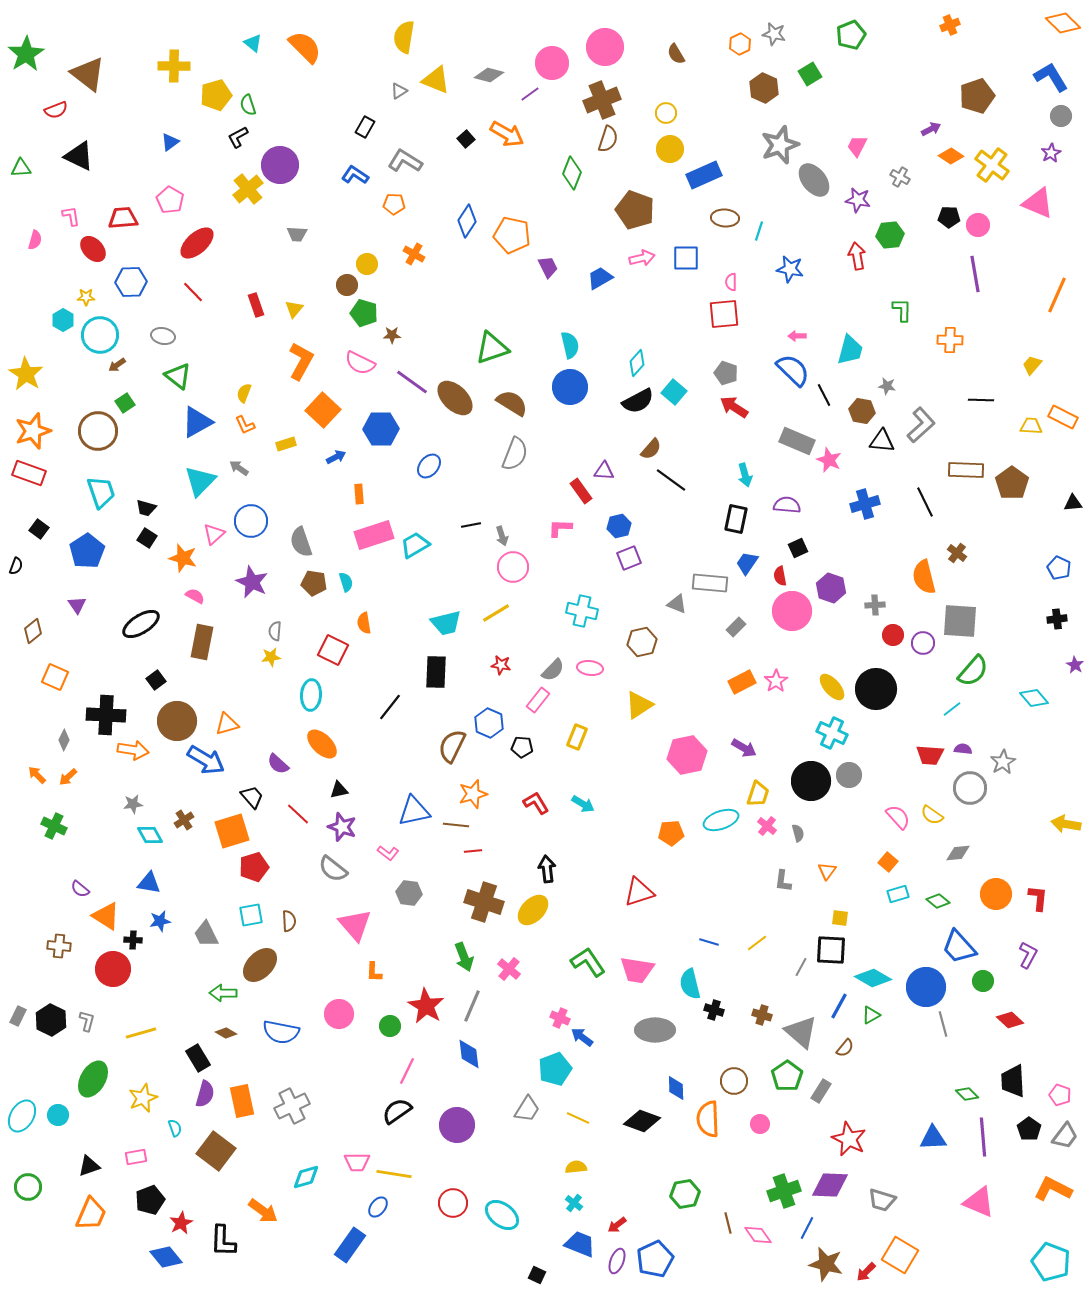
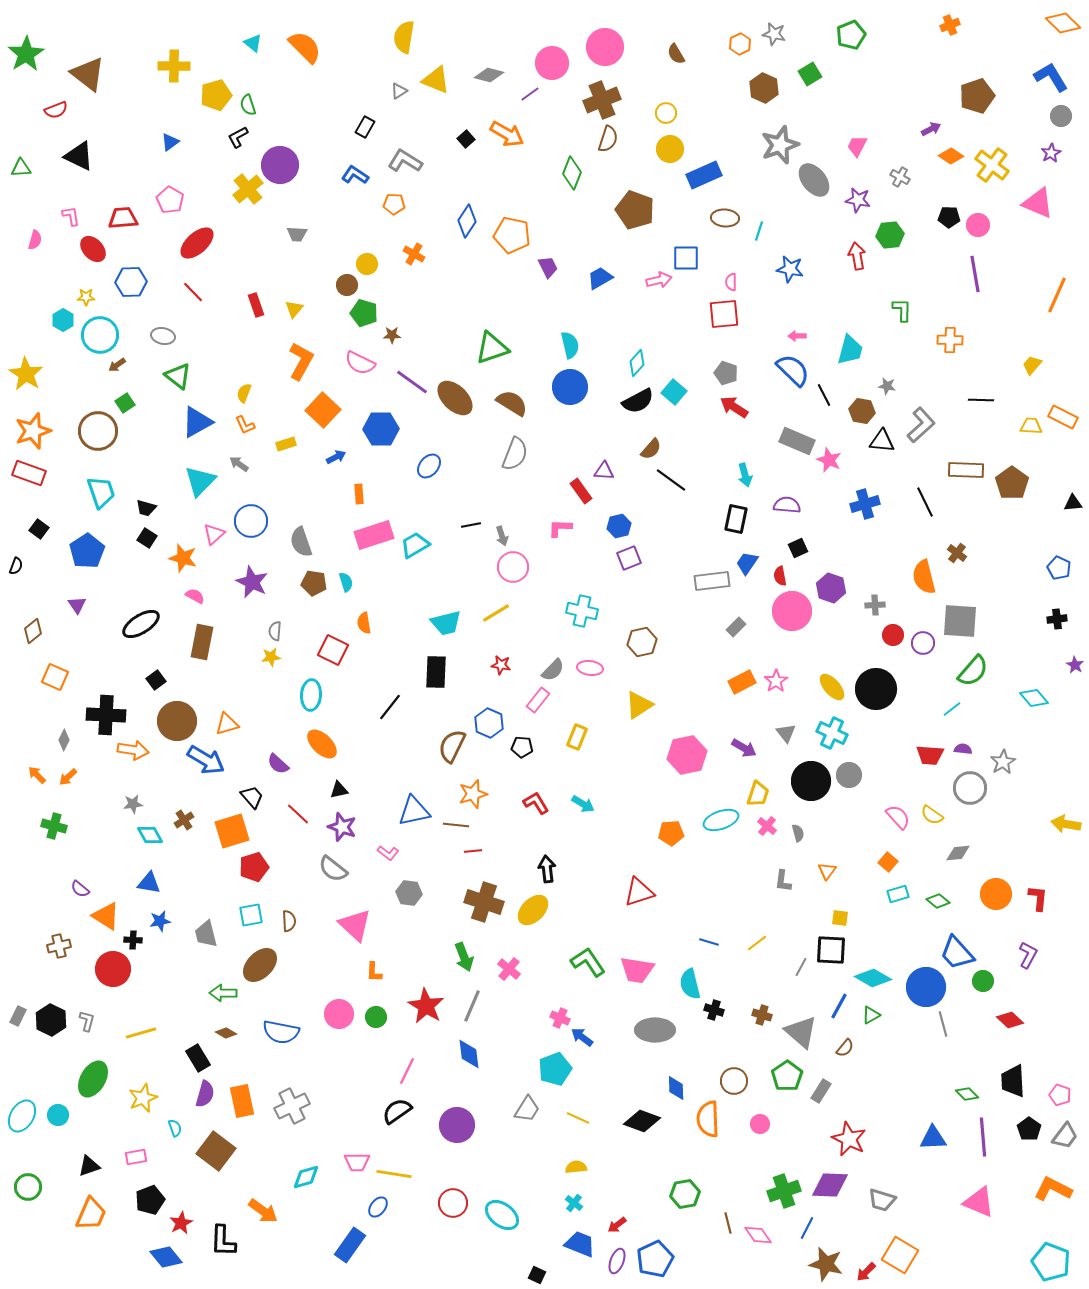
pink arrow at (642, 258): moved 17 px right, 22 px down
gray arrow at (239, 468): moved 4 px up
gray rectangle at (710, 583): moved 2 px right, 2 px up; rotated 12 degrees counterclockwise
gray triangle at (677, 604): moved 109 px right, 129 px down; rotated 30 degrees clockwise
green cross at (54, 826): rotated 10 degrees counterclockwise
pink triangle at (355, 925): rotated 6 degrees counterclockwise
gray trapezoid at (206, 934): rotated 12 degrees clockwise
brown cross at (59, 946): rotated 20 degrees counterclockwise
blue trapezoid at (959, 947): moved 2 px left, 6 px down
green circle at (390, 1026): moved 14 px left, 9 px up
